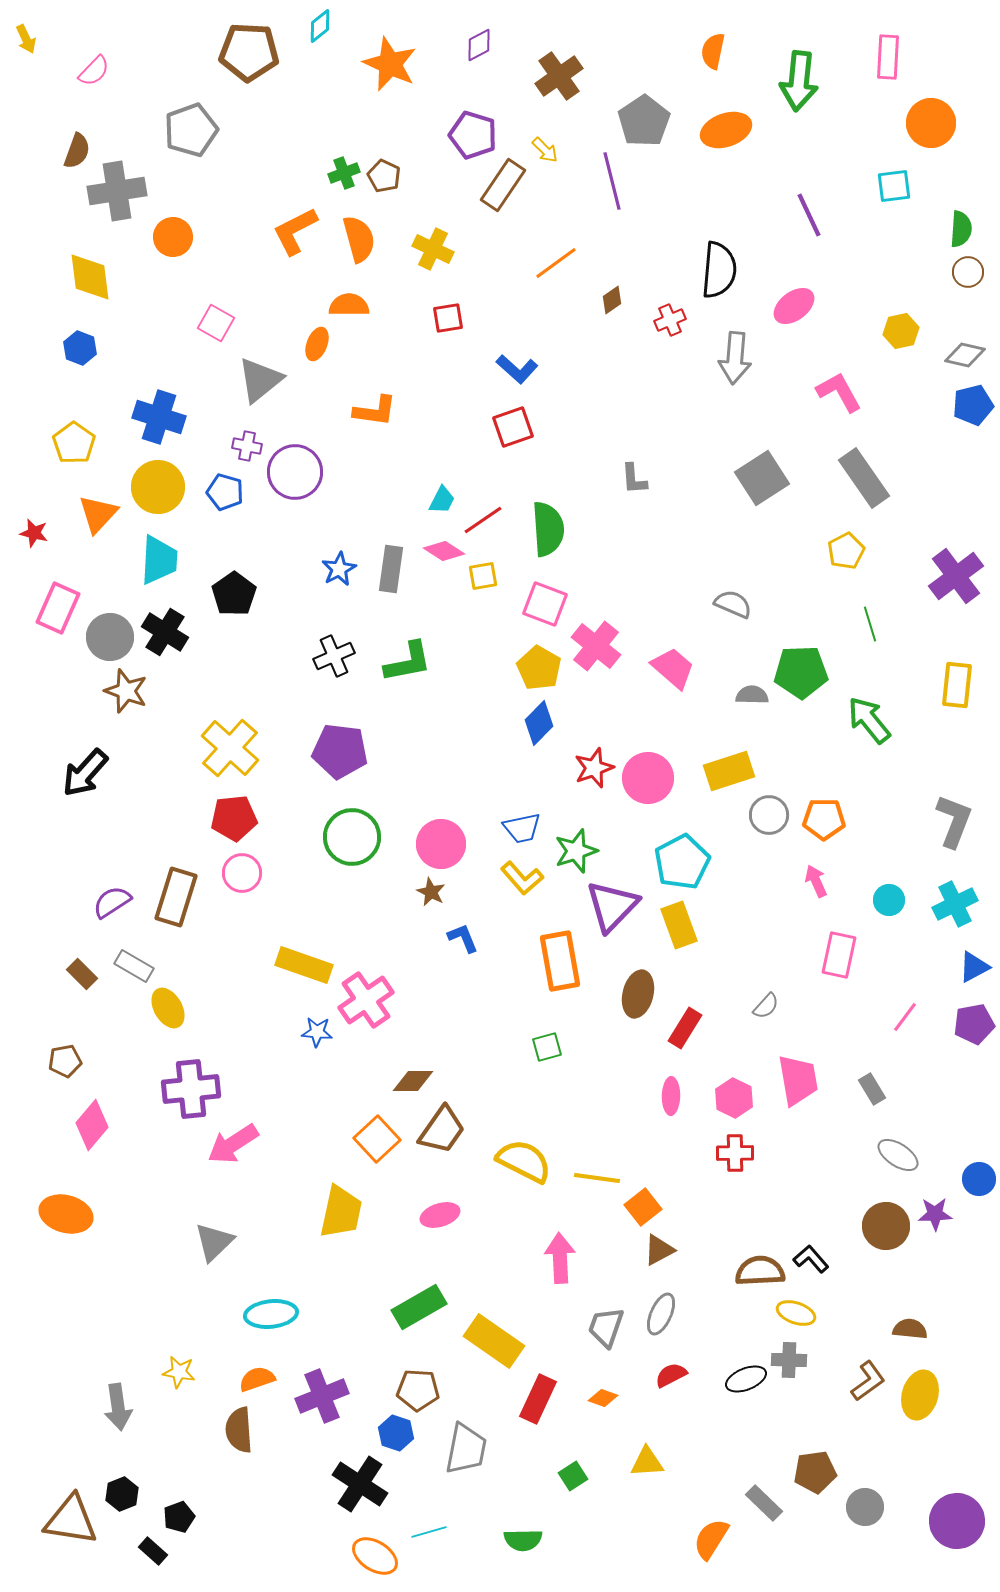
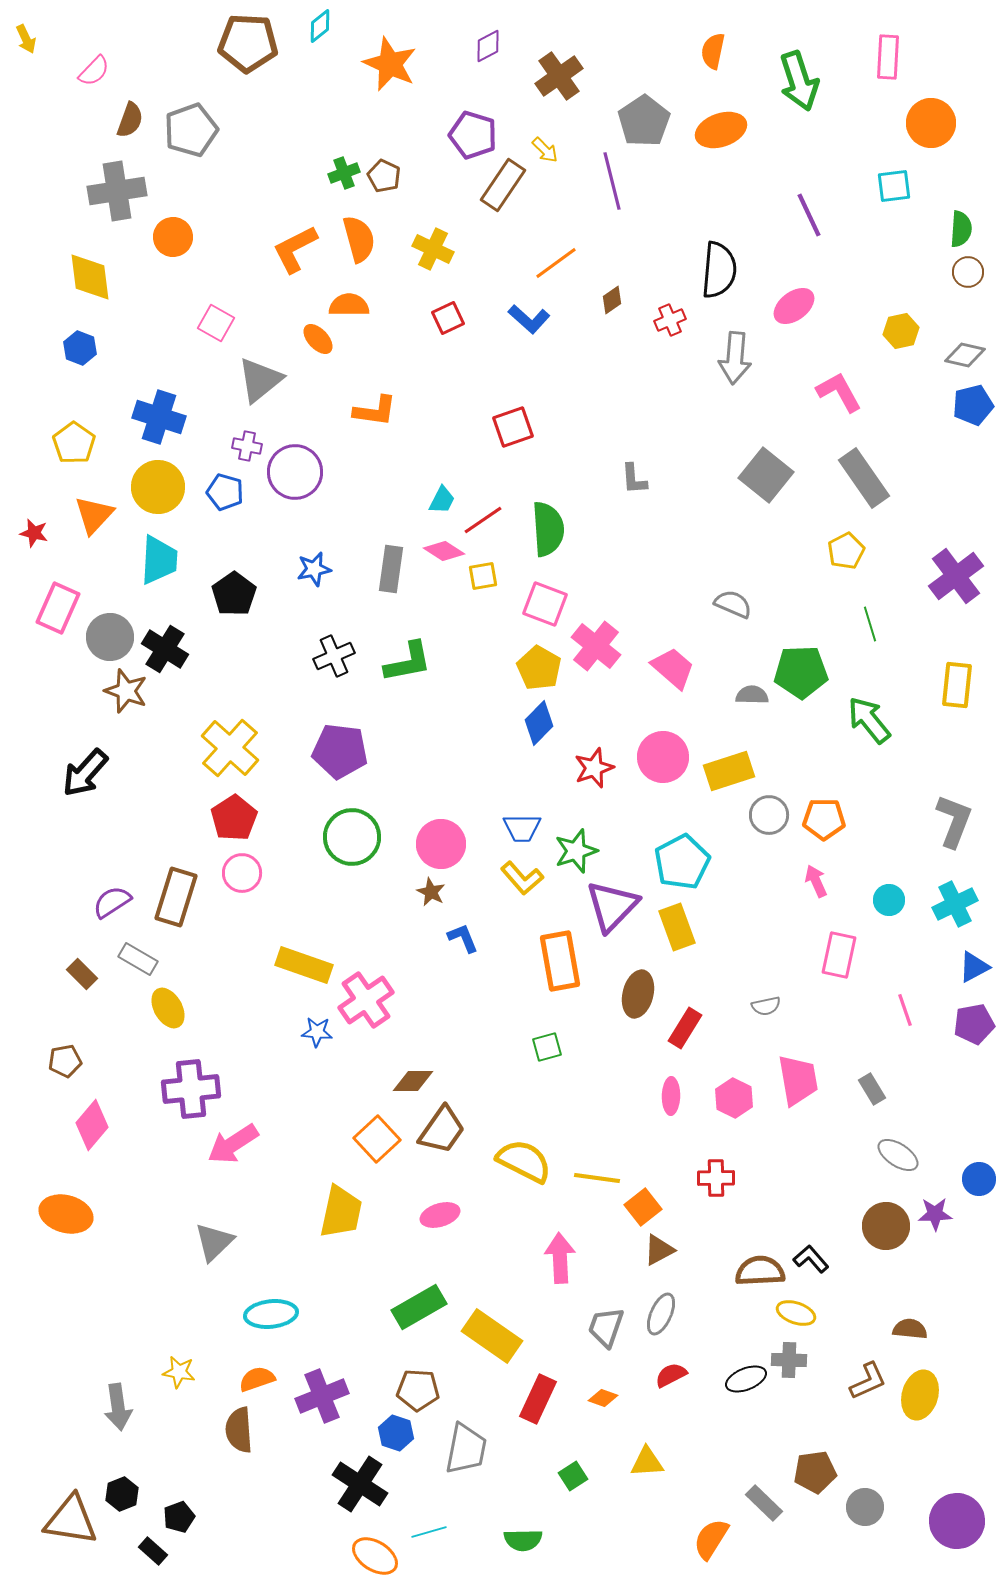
purple diamond at (479, 45): moved 9 px right, 1 px down
brown pentagon at (249, 52): moved 1 px left, 9 px up
green arrow at (799, 81): rotated 24 degrees counterclockwise
orange ellipse at (726, 130): moved 5 px left
brown semicircle at (77, 151): moved 53 px right, 31 px up
orange L-shape at (295, 231): moved 18 px down
red square at (448, 318): rotated 16 degrees counterclockwise
orange ellipse at (317, 344): moved 1 px right, 5 px up; rotated 64 degrees counterclockwise
blue L-shape at (517, 369): moved 12 px right, 50 px up
gray square at (762, 478): moved 4 px right, 3 px up; rotated 18 degrees counterclockwise
orange triangle at (98, 514): moved 4 px left, 1 px down
blue star at (339, 569): moved 25 px left; rotated 16 degrees clockwise
black cross at (165, 632): moved 17 px down
pink circle at (648, 778): moved 15 px right, 21 px up
red pentagon at (234, 818): rotated 27 degrees counterclockwise
blue trapezoid at (522, 828): rotated 12 degrees clockwise
yellow rectangle at (679, 925): moved 2 px left, 2 px down
gray rectangle at (134, 966): moved 4 px right, 7 px up
gray semicircle at (766, 1006): rotated 36 degrees clockwise
pink line at (905, 1017): moved 7 px up; rotated 56 degrees counterclockwise
red cross at (735, 1153): moved 19 px left, 25 px down
yellow rectangle at (494, 1341): moved 2 px left, 5 px up
brown L-shape at (868, 1381): rotated 12 degrees clockwise
